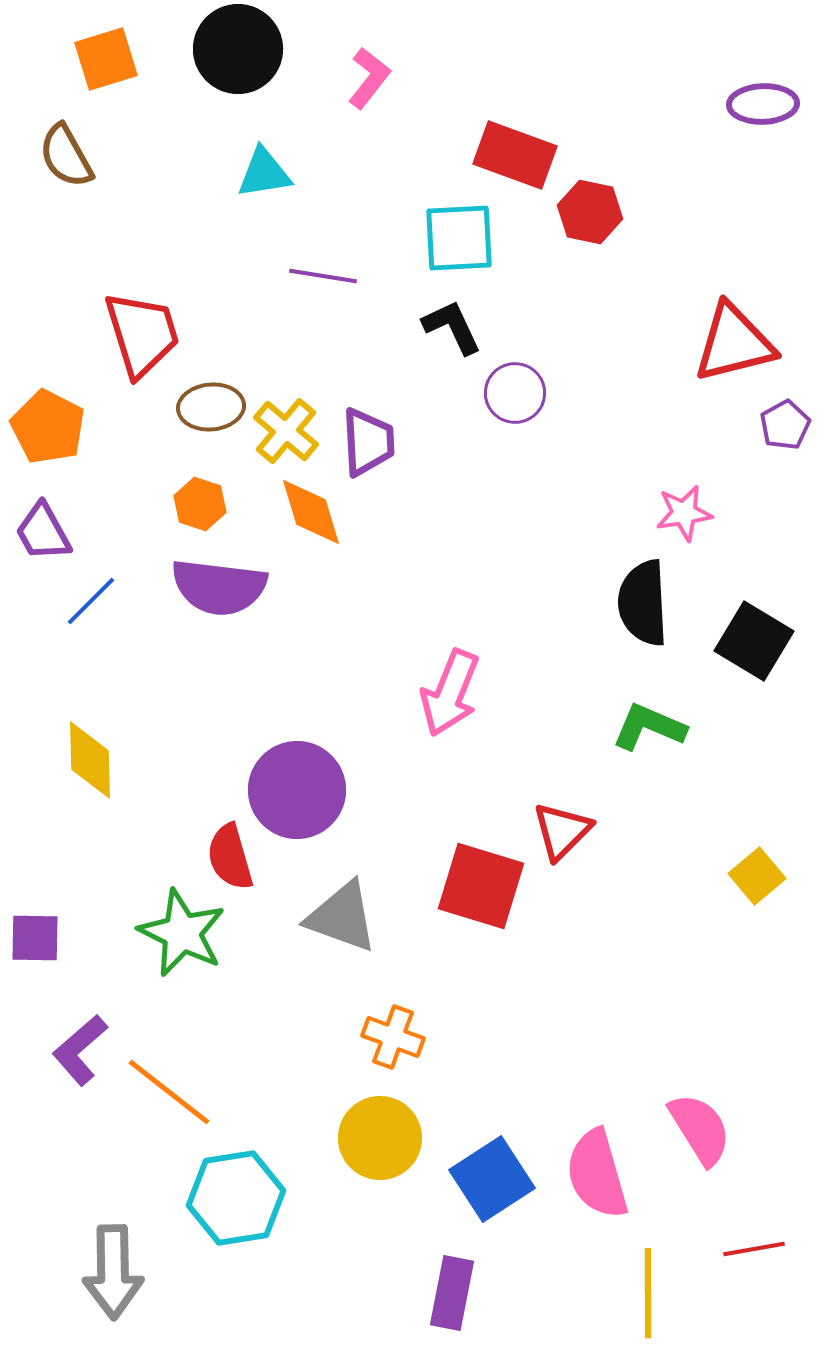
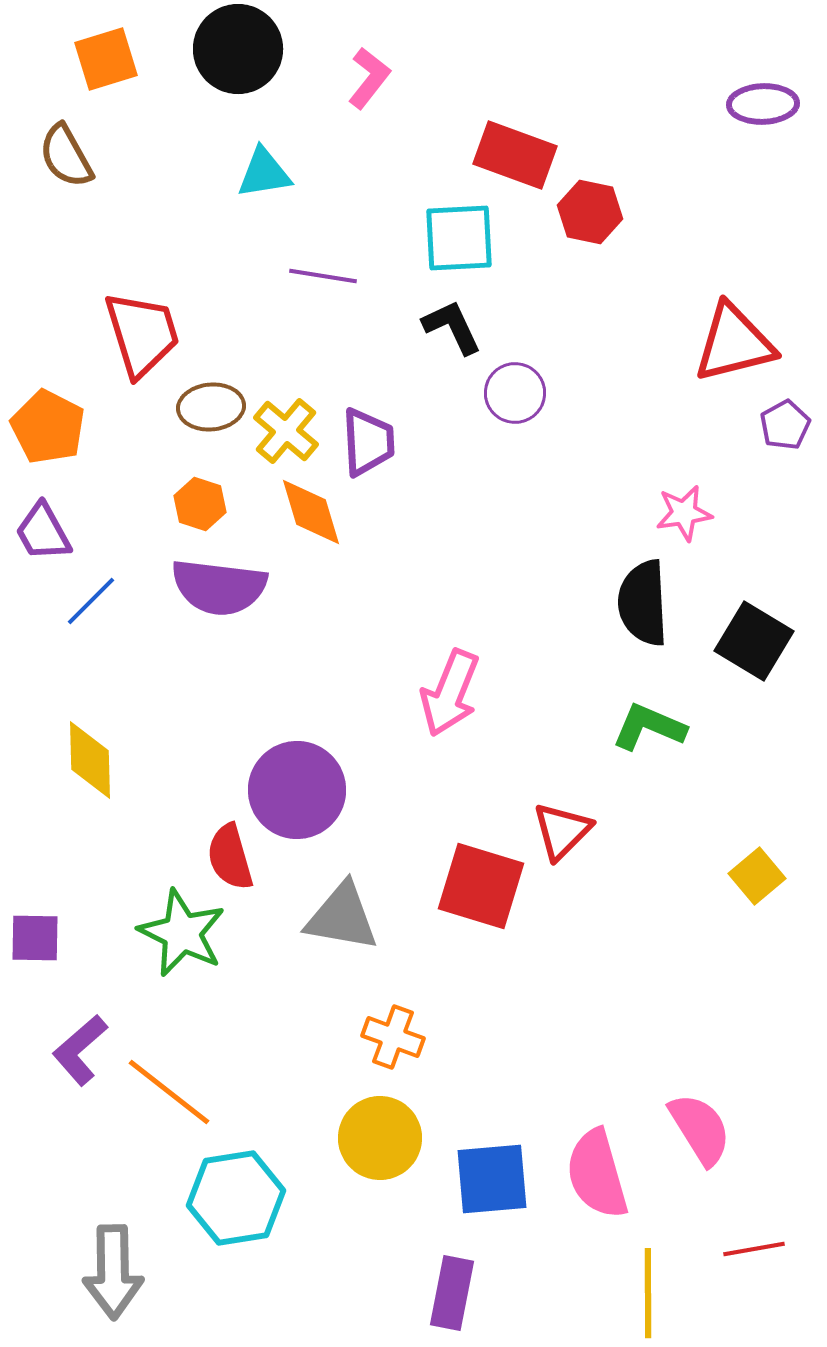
gray triangle at (342, 917): rotated 10 degrees counterclockwise
blue square at (492, 1179): rotated 28 degrees clockwise
